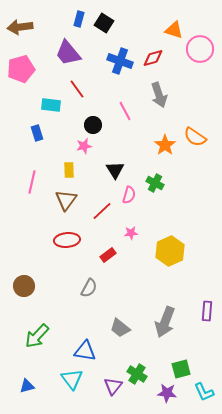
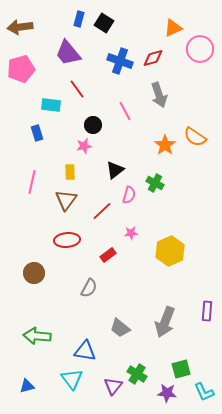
orange triangle at (174, 30): moved 1 px left, 2 px up; rotated 42 degrees counterclockwise
yellow rectangle at (69, 170): moved 1 px right, 2 px down
black triangle at (115, 170): rotated 24 degrees clockwise
brown circle at (24, 286): moved 10 px right, 13 px up
green arrow at (37, 336): rotated 52 degrees clockwise
